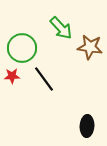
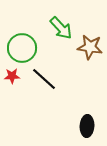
black line: rotated 12 degrees counterclockwise
